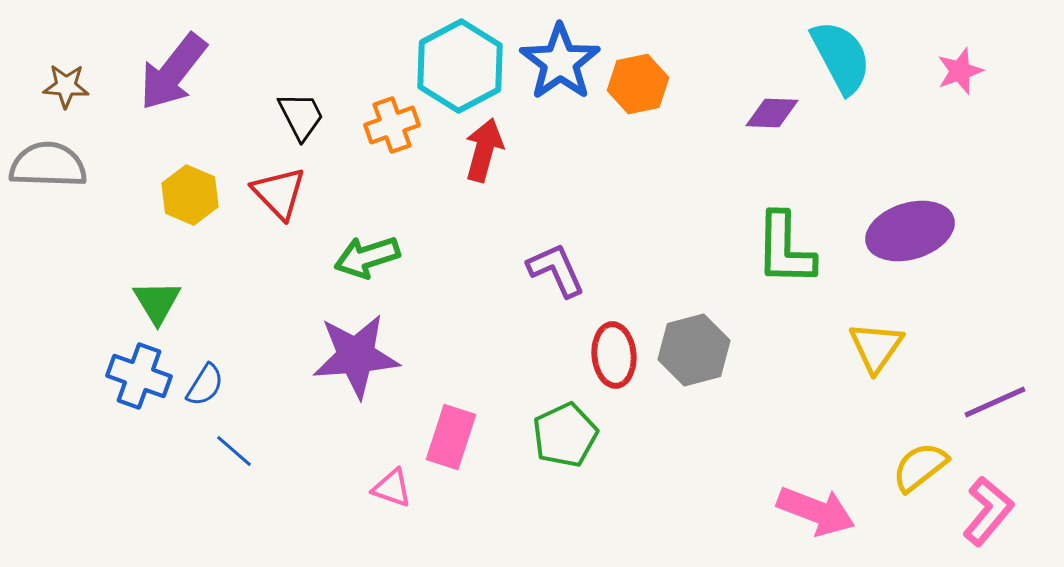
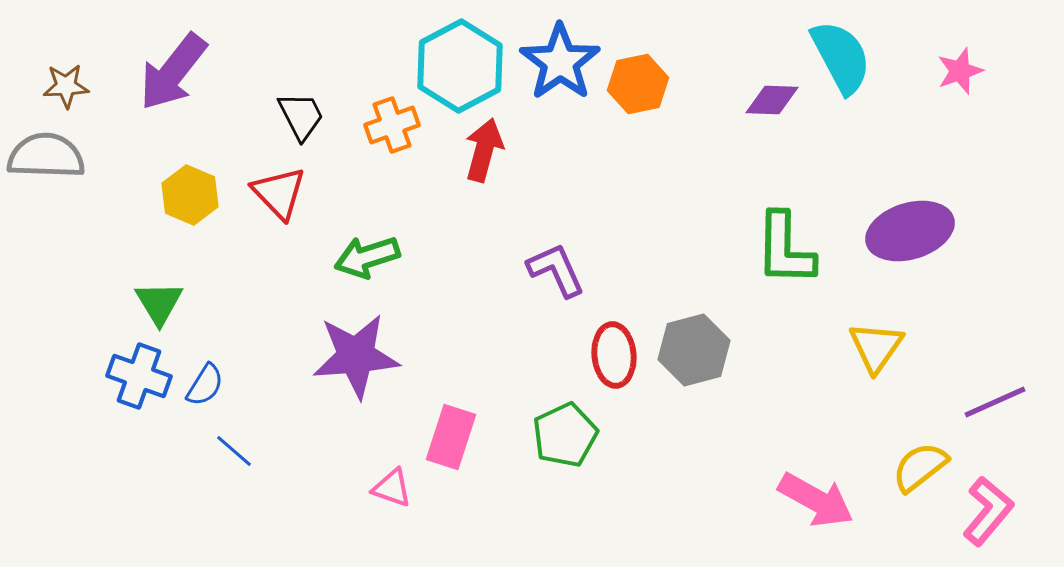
brown star: rotated 6 degrees counterclockwise
purple diamond: moved 13 px up
gray semicircle: moved 2 px left, 9 px up
green triangle: moved 2 px right, 1 px down
pink arrow: moved 11 px up; rotated 8 degrees clockwise
